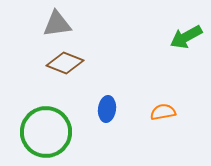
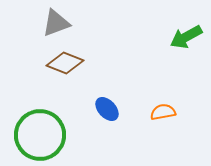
gray triangle: moved 1 px left, 1 px up; rotated 12 degrees counterclockwise
blue ellipse: rotated 50 degrees counterclockwise
green circle: moved 6 px left, 3 px down
